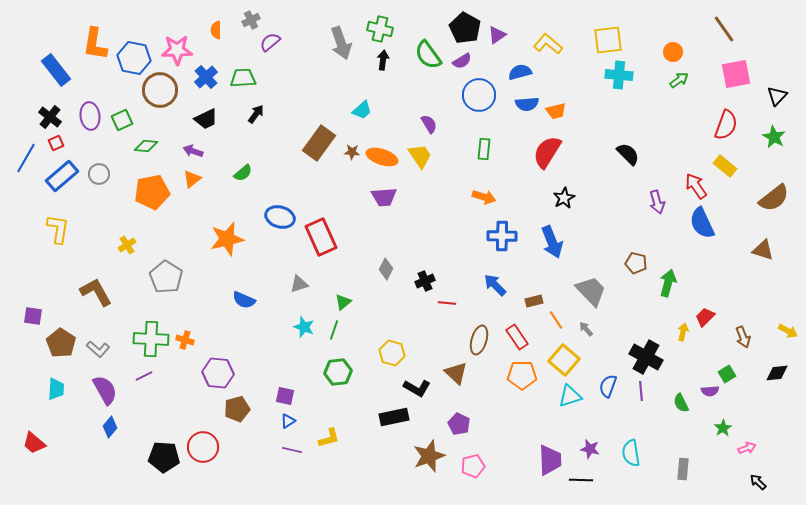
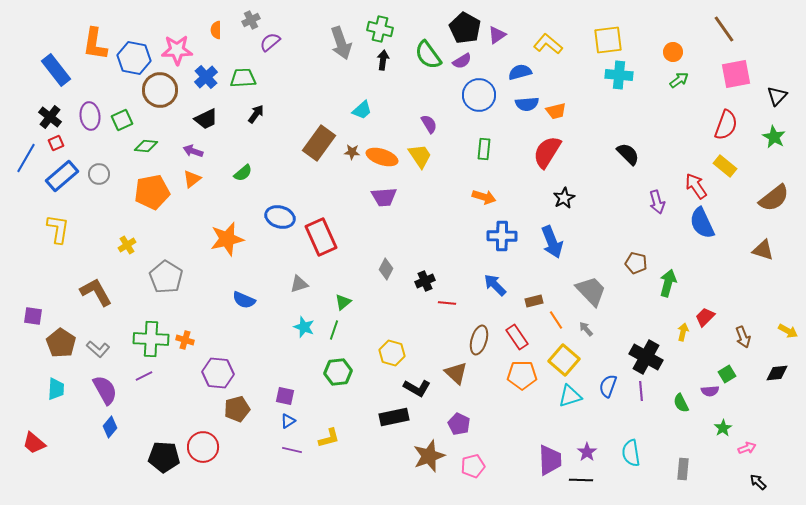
purple star at (590, 449): moved 3 px left, 3 px down; rotated 24 degrees clockwise
